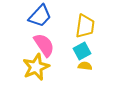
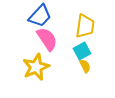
pink semicircle: moved 3 px right, 6 px up
yellow semicircle: rotated 56 degrees clockwise
